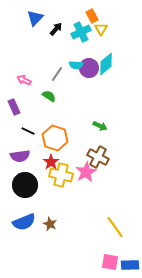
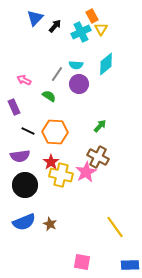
black arrow: moved 1 px left, 3 px up
purple circle: moved 10 px left, 16 px down
green arrow: rotated 72 degrees counterclockwise
orange hexagon: moved 6 px up; rotated 15 degrees counterclockwise
pink square: moved 28 px left
